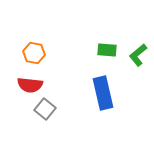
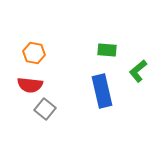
green L-shape: moved 16 px down
blue rectangle: moved 1 px left, 2 px up
